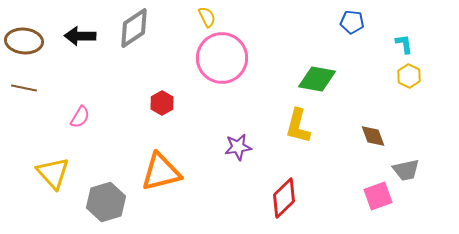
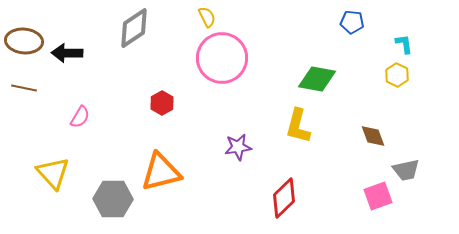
black arrow: moved 13 px left, 17 px down
yellow hexagon: moved 12 px left, 1 px up
gray hexagon: moved 7 px right, 3 px up; rotated 18 degrees clockwise
